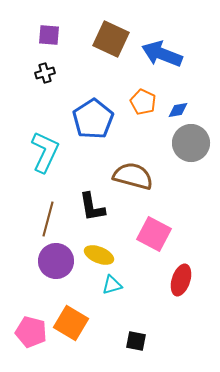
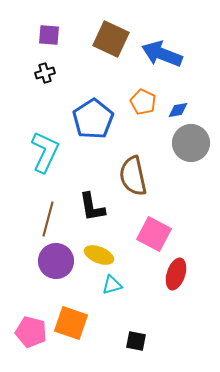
brown semicircle: rotated 117 degrees counterclockwise
red ellipse: moved 5 px left, 6 px up
orange square: rotated 12 degrees counterclockwise
